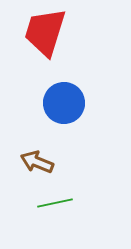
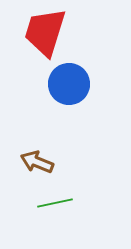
blue circle: moved 5 px right, 19 px up
